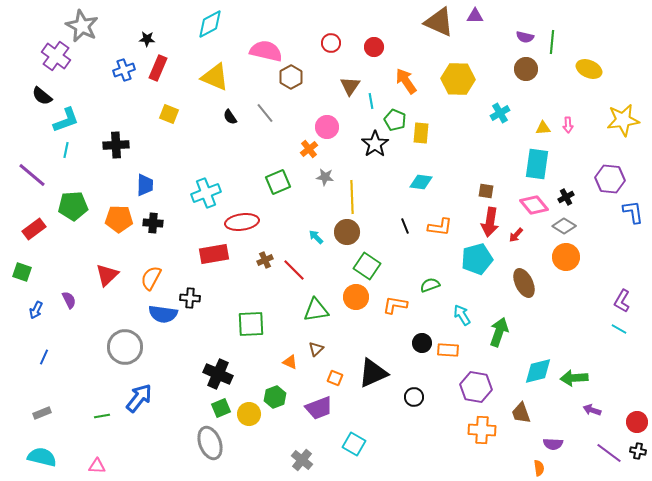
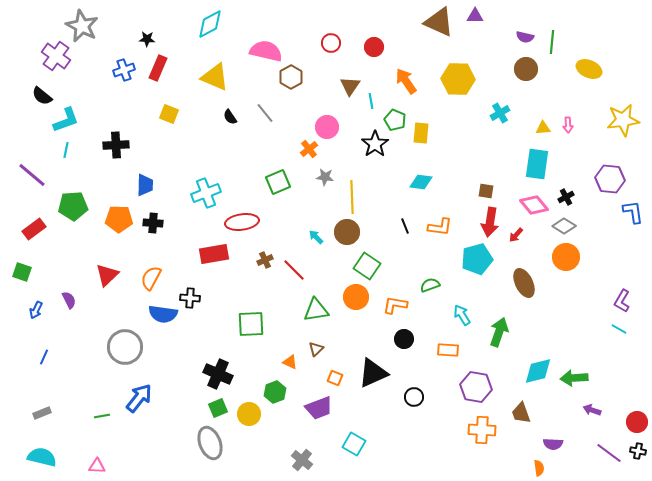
black circle at (422, 343): moved 18 px left, 4 px up
green hexagon at (275, 397): moved 5 px up
green square at (221, 408): moved 3 px left
